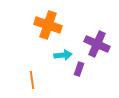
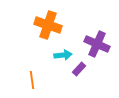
purple rectangle: rotated 24 degrees clockwise
